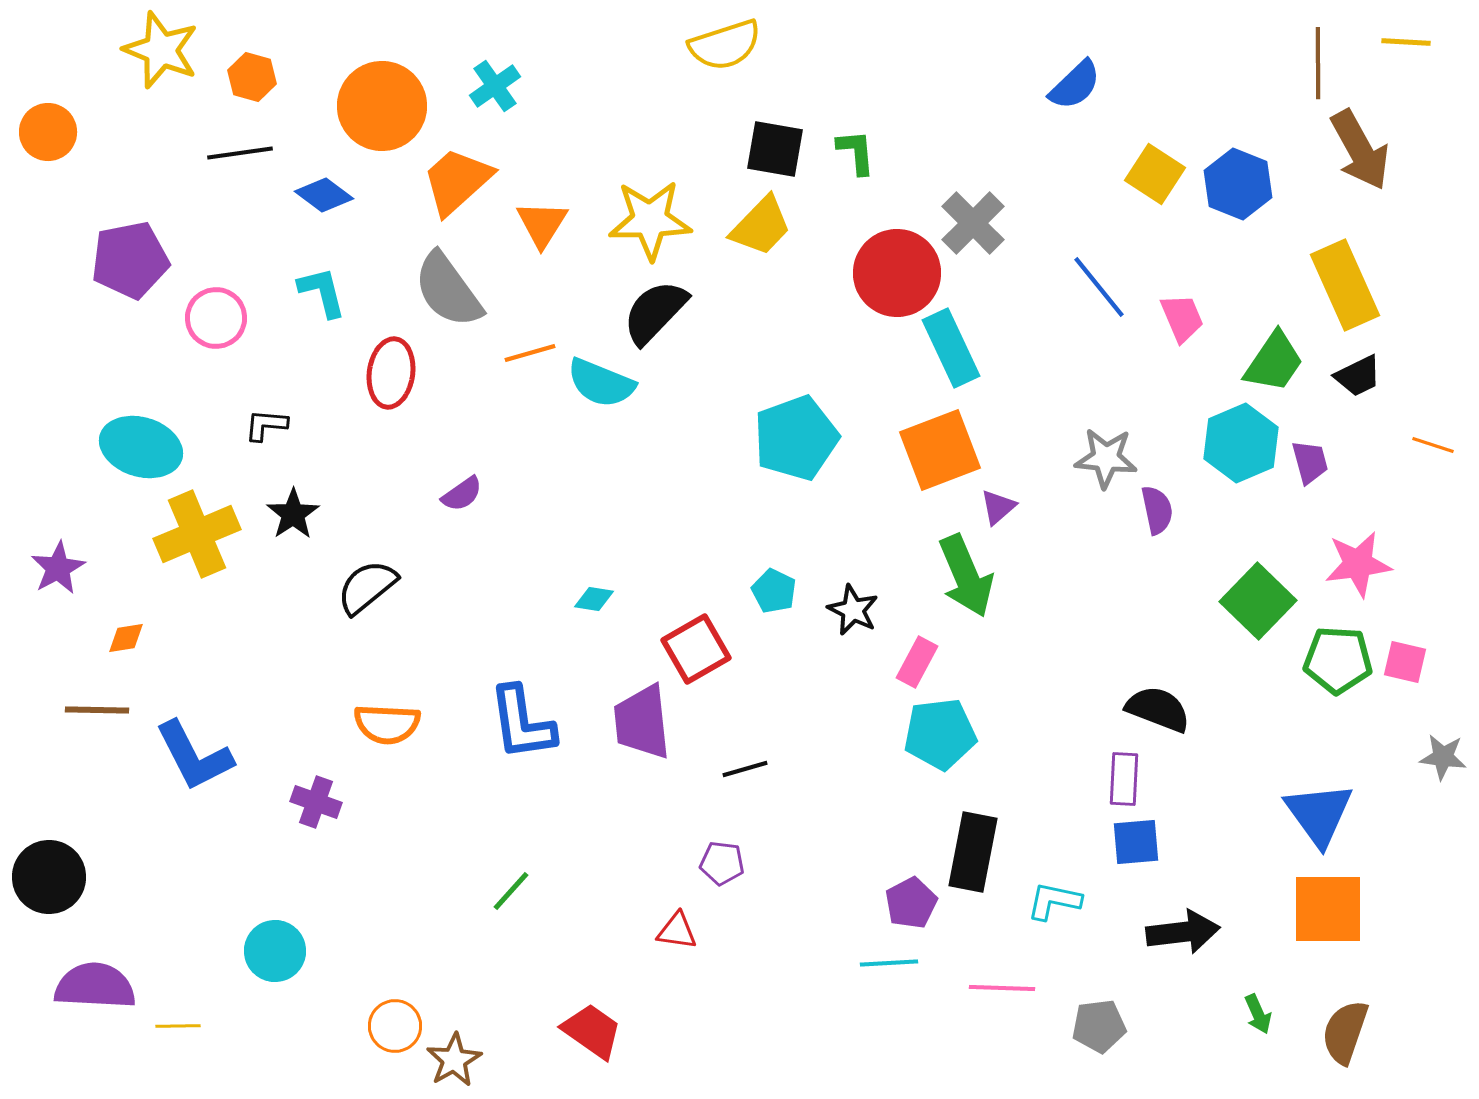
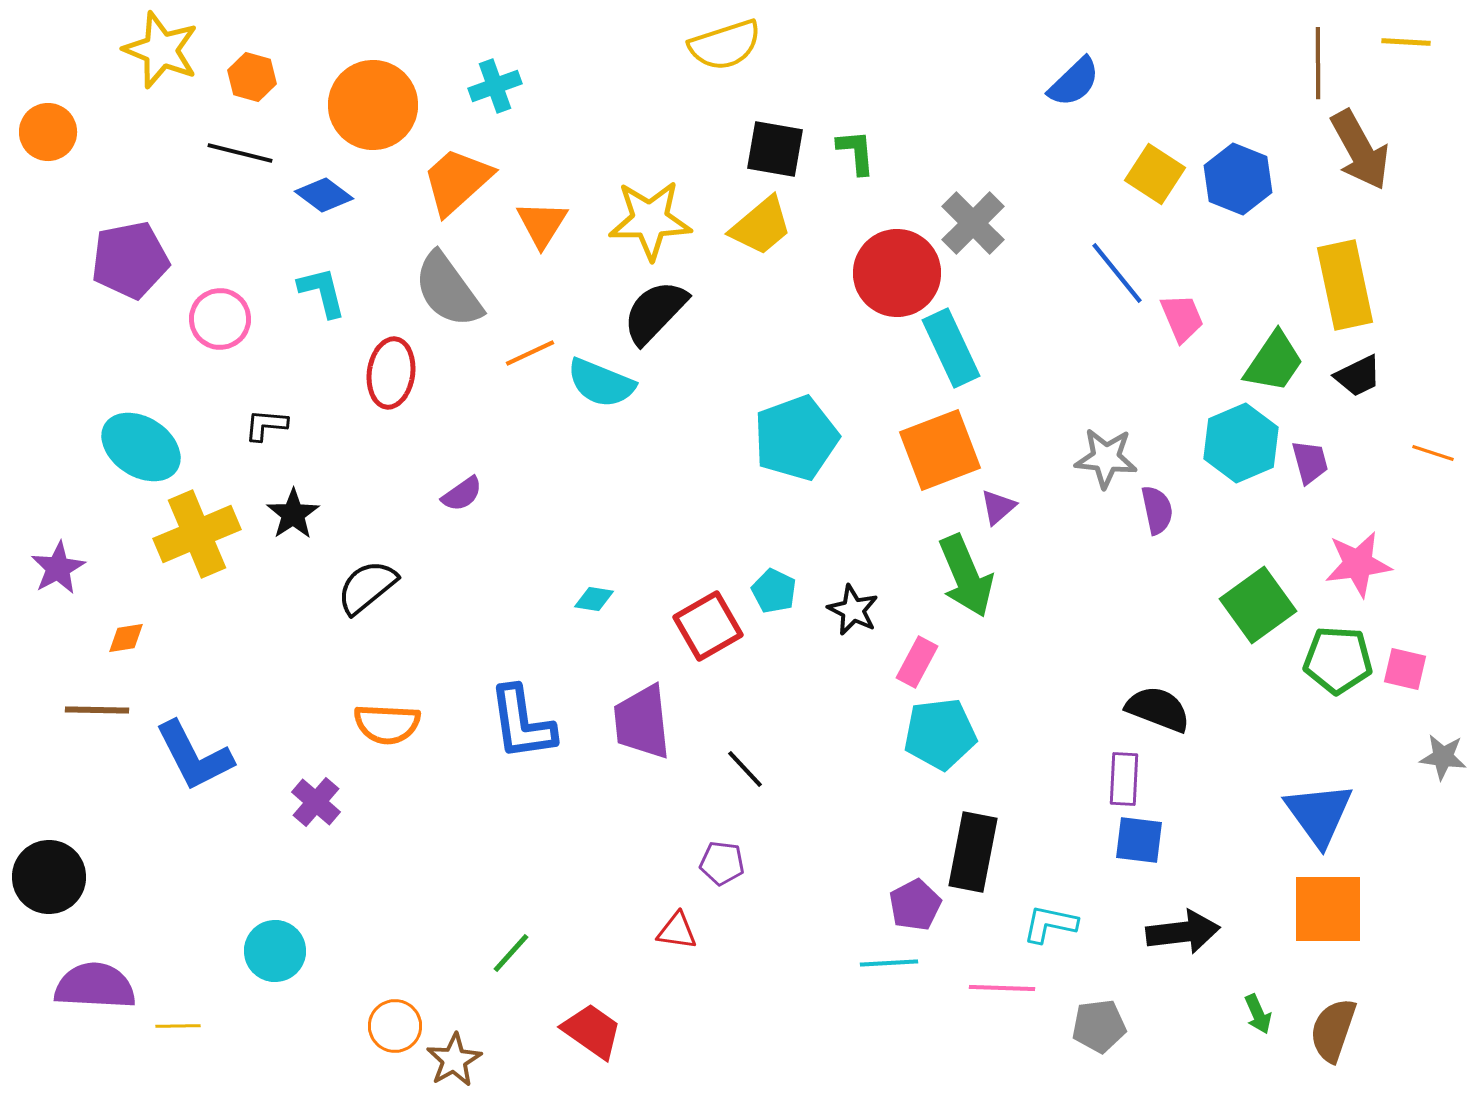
blue semicircle at (1075, 85): moved 1 px left, 3 px up
cyan cross at (495, 86): rotated 15 degrees clockwise
orange circle at (382, 106): moved 9 px left, 1 px up
black line at (240, 153): rotated 22 degrees clockwise
blue hexagon at (1238, 184): moved 5 px up
yellow trapezoid at (761, 226): rotated 6 degrees clockwise
yellow rectangle at (1345, 285): rotated 12 degrees clockwise
blue line at (1099, 287): moved 18 px right, 14 px up
pink circle at (216, 318): moved 4 px right, 1 px down
orange line at (530, 353): rotated 9 degrees counterclockwise
orange line at (1433, 445): moved 8 px down
cyan ellipse at (141, 447): rotated 16 degrees clockwise
green square at (1258, 601): moved 4 px down; rotated 10 degrees clockwise
red square at (696, 649): moved 12 px right, 23 px up
pink square at (1405, 662): moved 7 px down
black line at (745, 769): rotated 63 degrees clockwise
purple cross at (316, 802): rotated 21 degrees clockwise
blue square at (1136, 842): moved 3 px right, 2 px up; rotated 12 degrees clockwise
green line at (511, 891): moved 62 px down
cyan L-shape at (1054, 901): moved 4 px left, 23 px down
purple pentagon at (911, 903): moved 4 px right, 2 px down
brown semicircle at (1345, 1032): moved 12 px left, 2 px up
